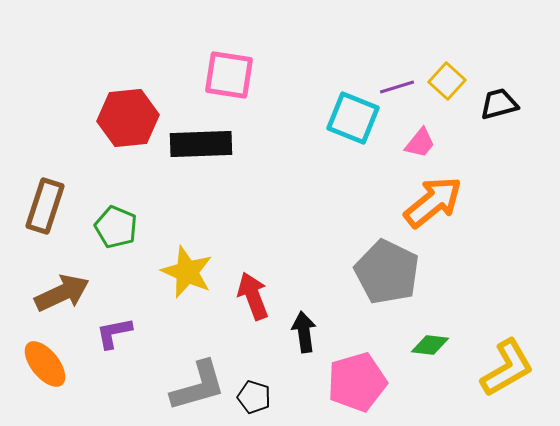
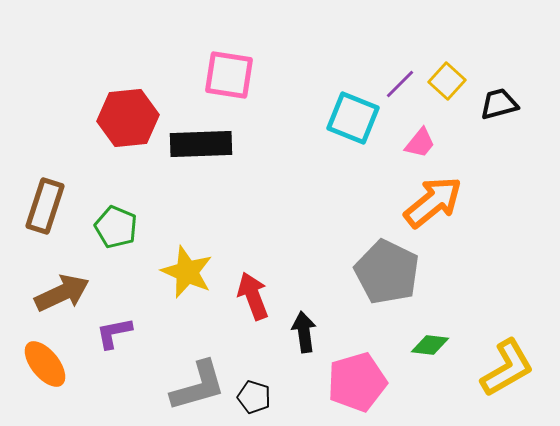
purple line: moved 3 px right, 3 px up; rotated 28 degrees counterclockwise
